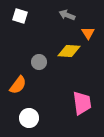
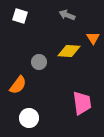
orange triangle: moved 5 px right, 5 px down
